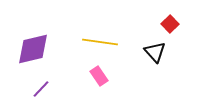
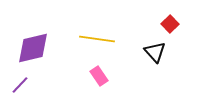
yellow line: moved 3 px left, 3 px up
purple diamond: moved 1 px up
purple line: moved 21 px left, 4 px up
